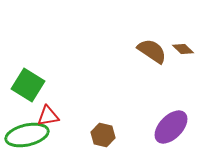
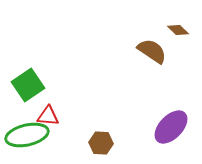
brown diamond: moved 5 px left, 19 px up
green square: rotated 24 degrees clockwise
red triangle: rotated 15 degrees clockwise
brown hexagon: moved 2 px left, 8 px down; rotated 10 degrees counterclockwise
